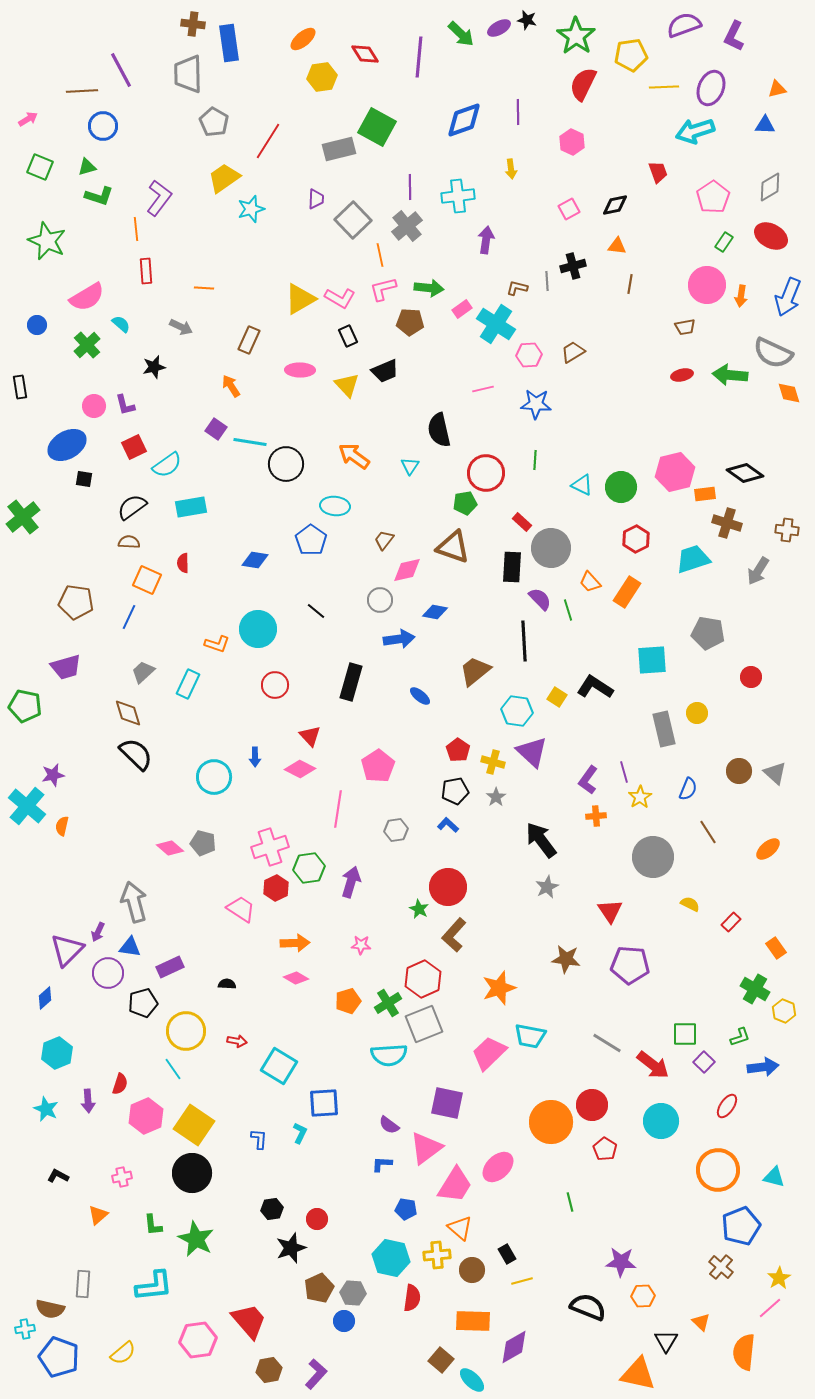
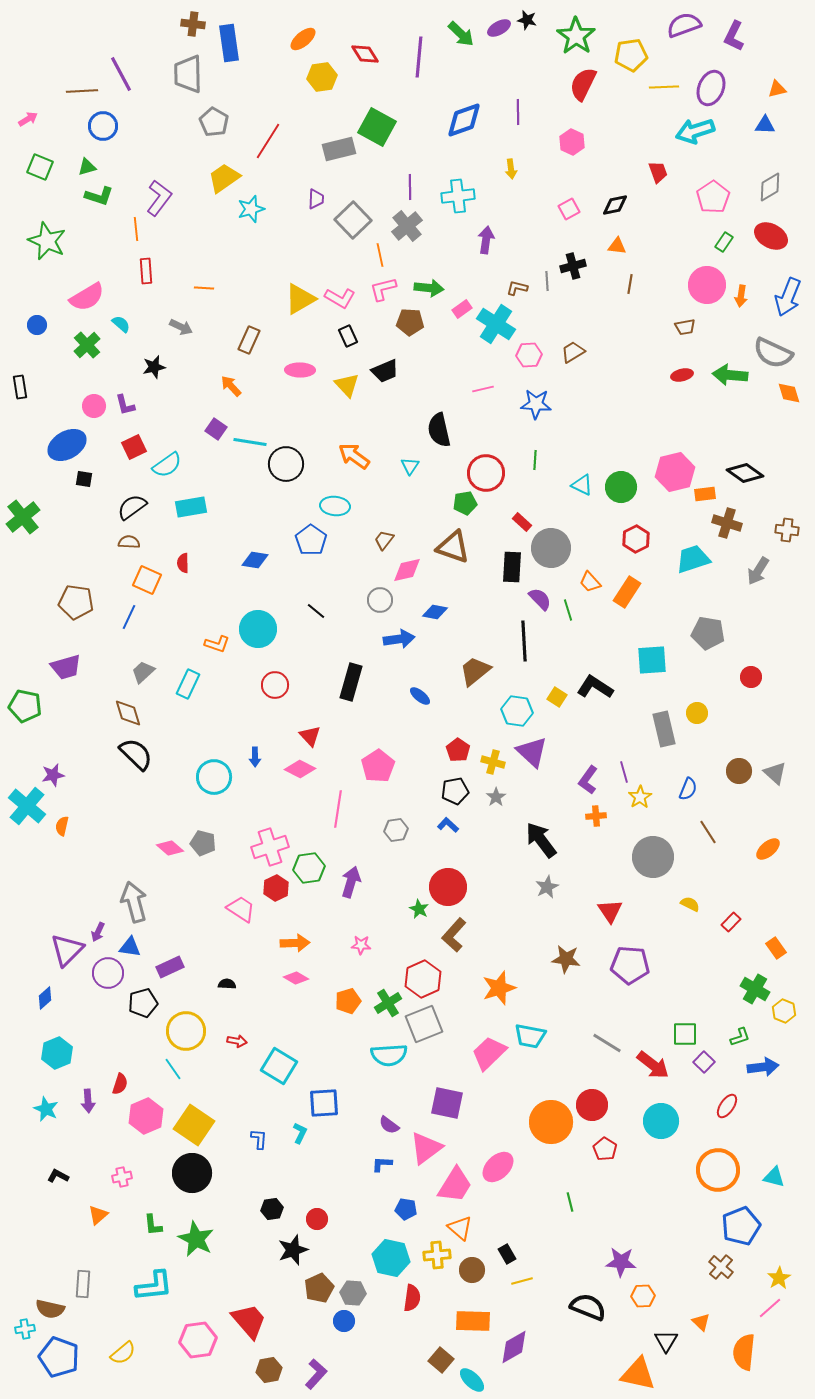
purple line at (121, 70): moved 4 px down
orange arrow at (231, 386): rotated 10 degrees counterclockwise
black star at (291, 1248): moved 2 px right, 2 px down
